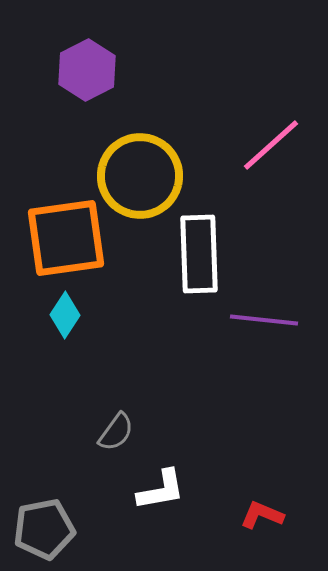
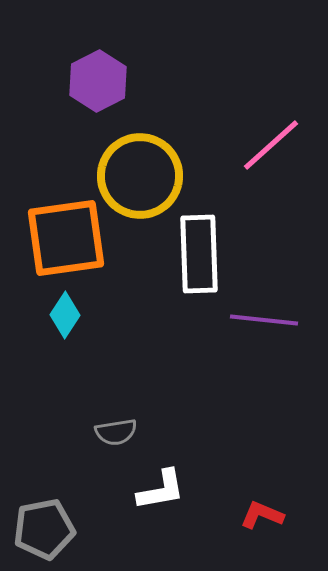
purple hexagon: moved 11 px right, 11 px down
gray semicircle: rotated 45 degrees clockwise
